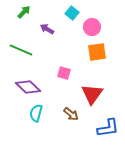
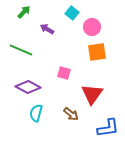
purple diamond: rotated 15 degrees counterclockwise
